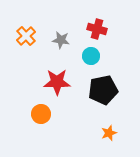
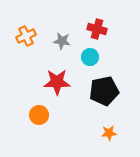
orange cross: rotated 18 degrees clockwise
gray star: moved 1 px right, 1 px down
cyan circle: moved 1 px left, 1 px down
black pentagon: moved 1 px right, 1 px down
orange circle: moved 2 px left, 1 px down
orange star: rotated 14 degrees clockwise
